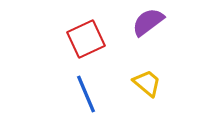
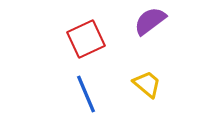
purple semicircle: moved 2 px right, 1 px up
yellow trapezoid: moved 1 px down
